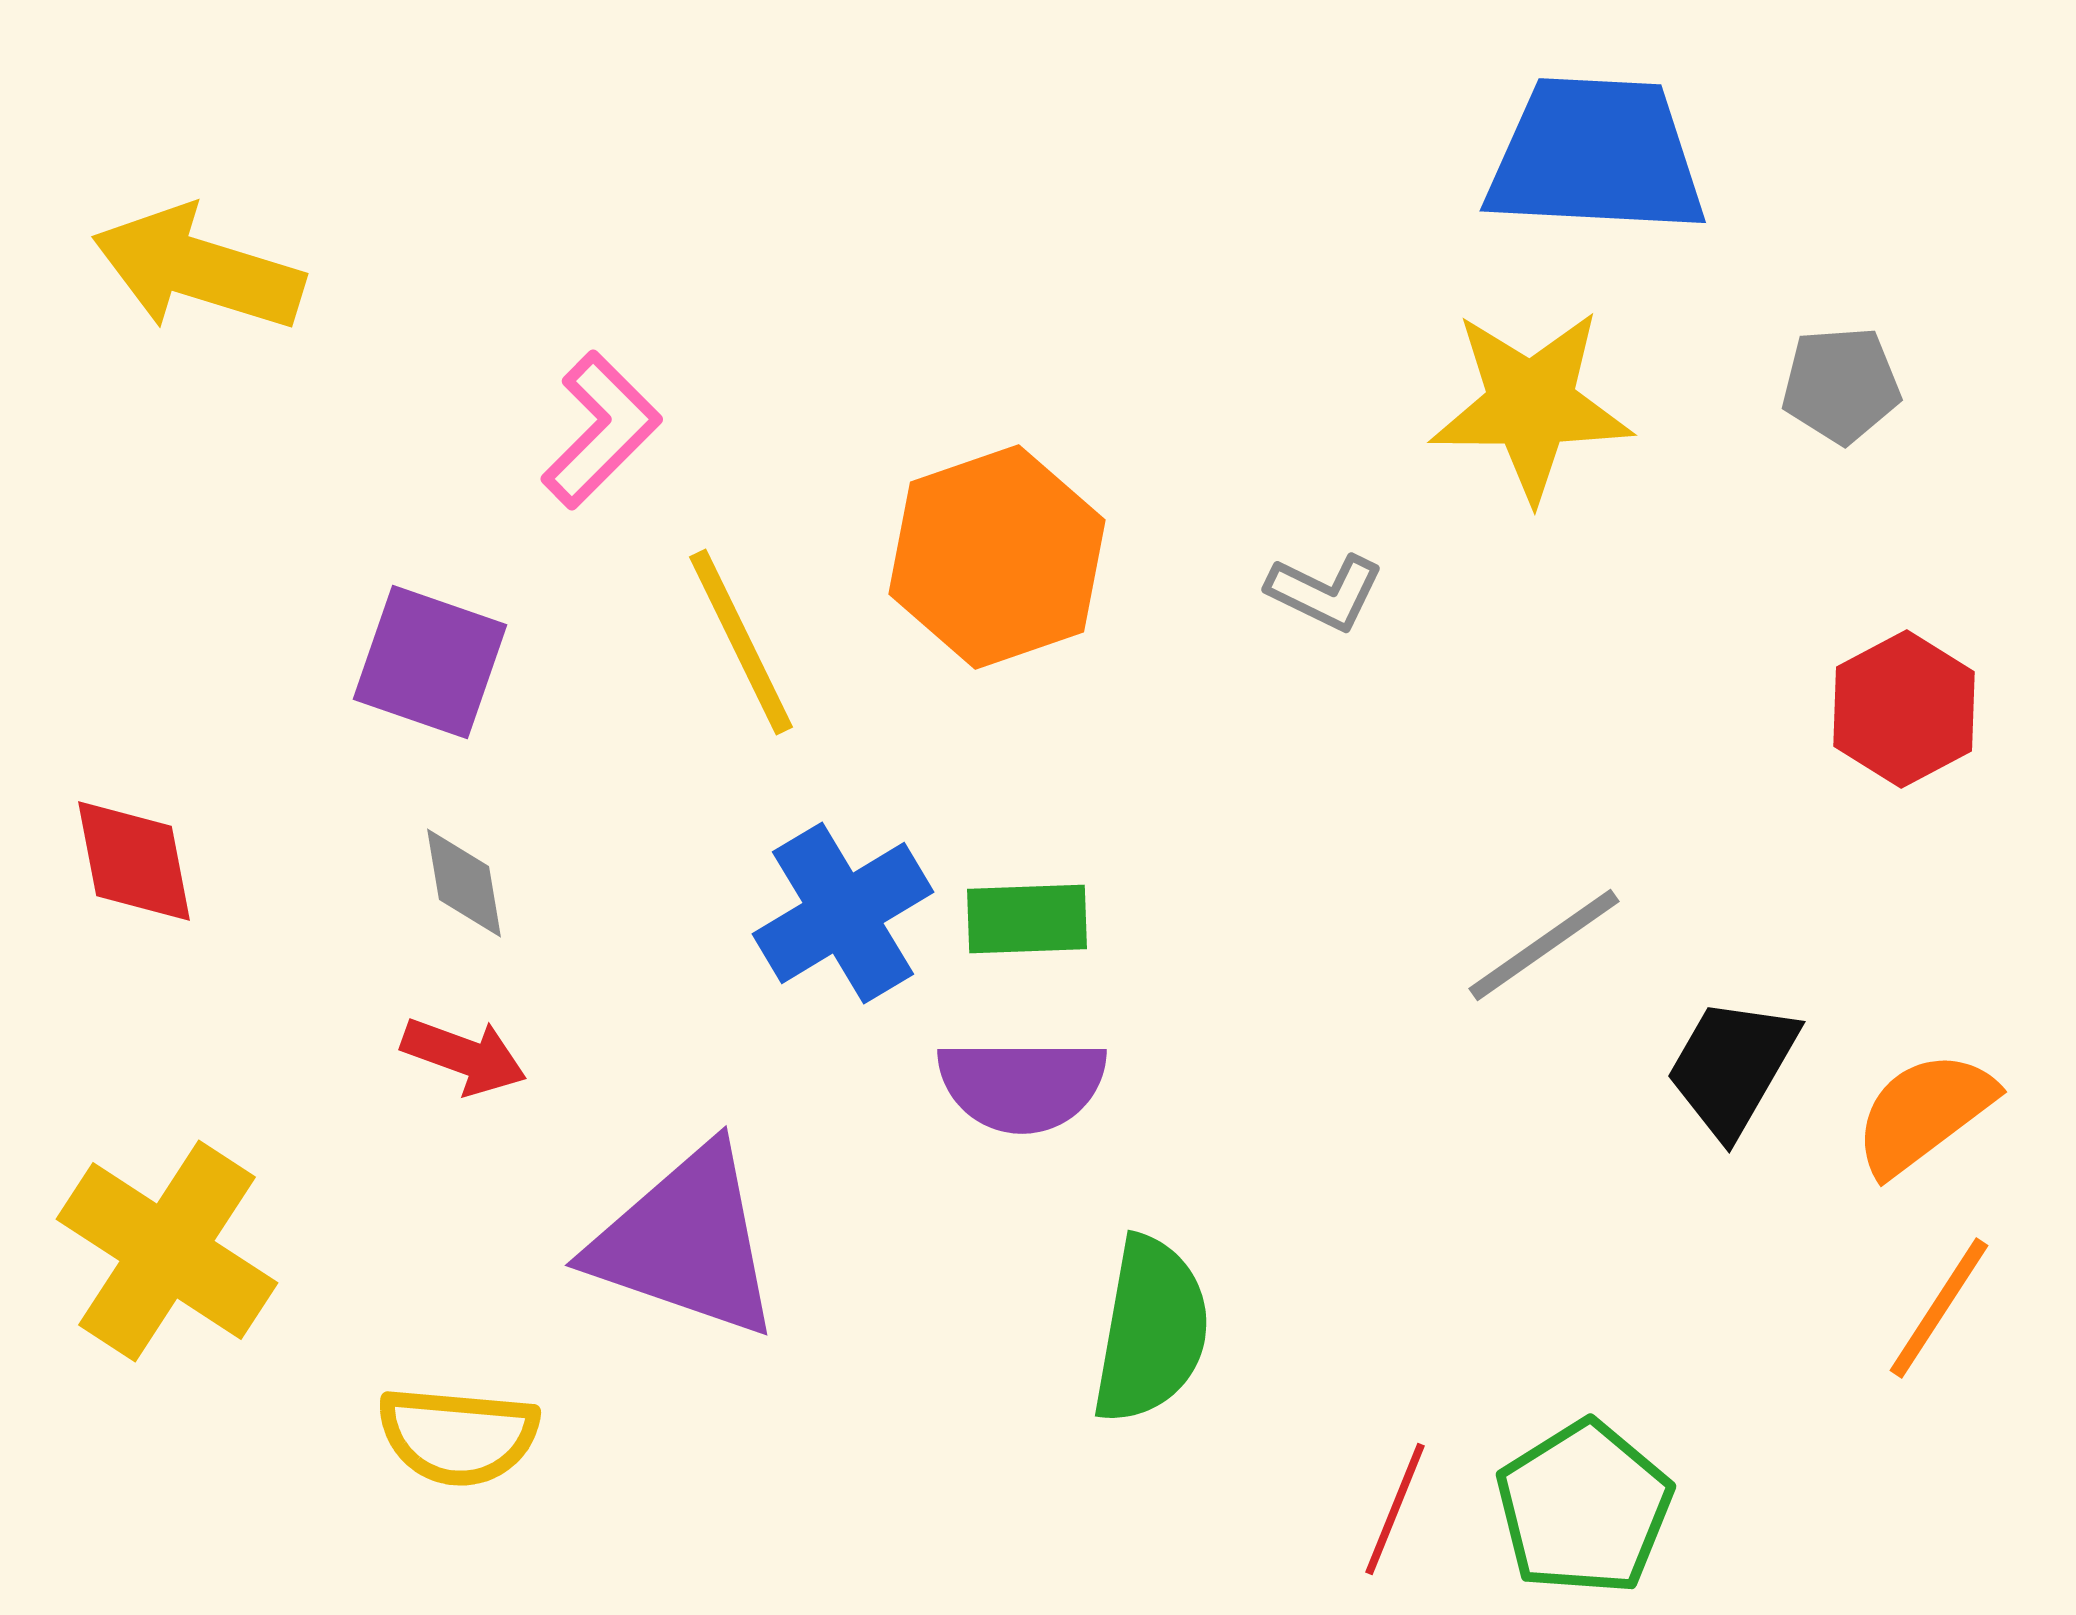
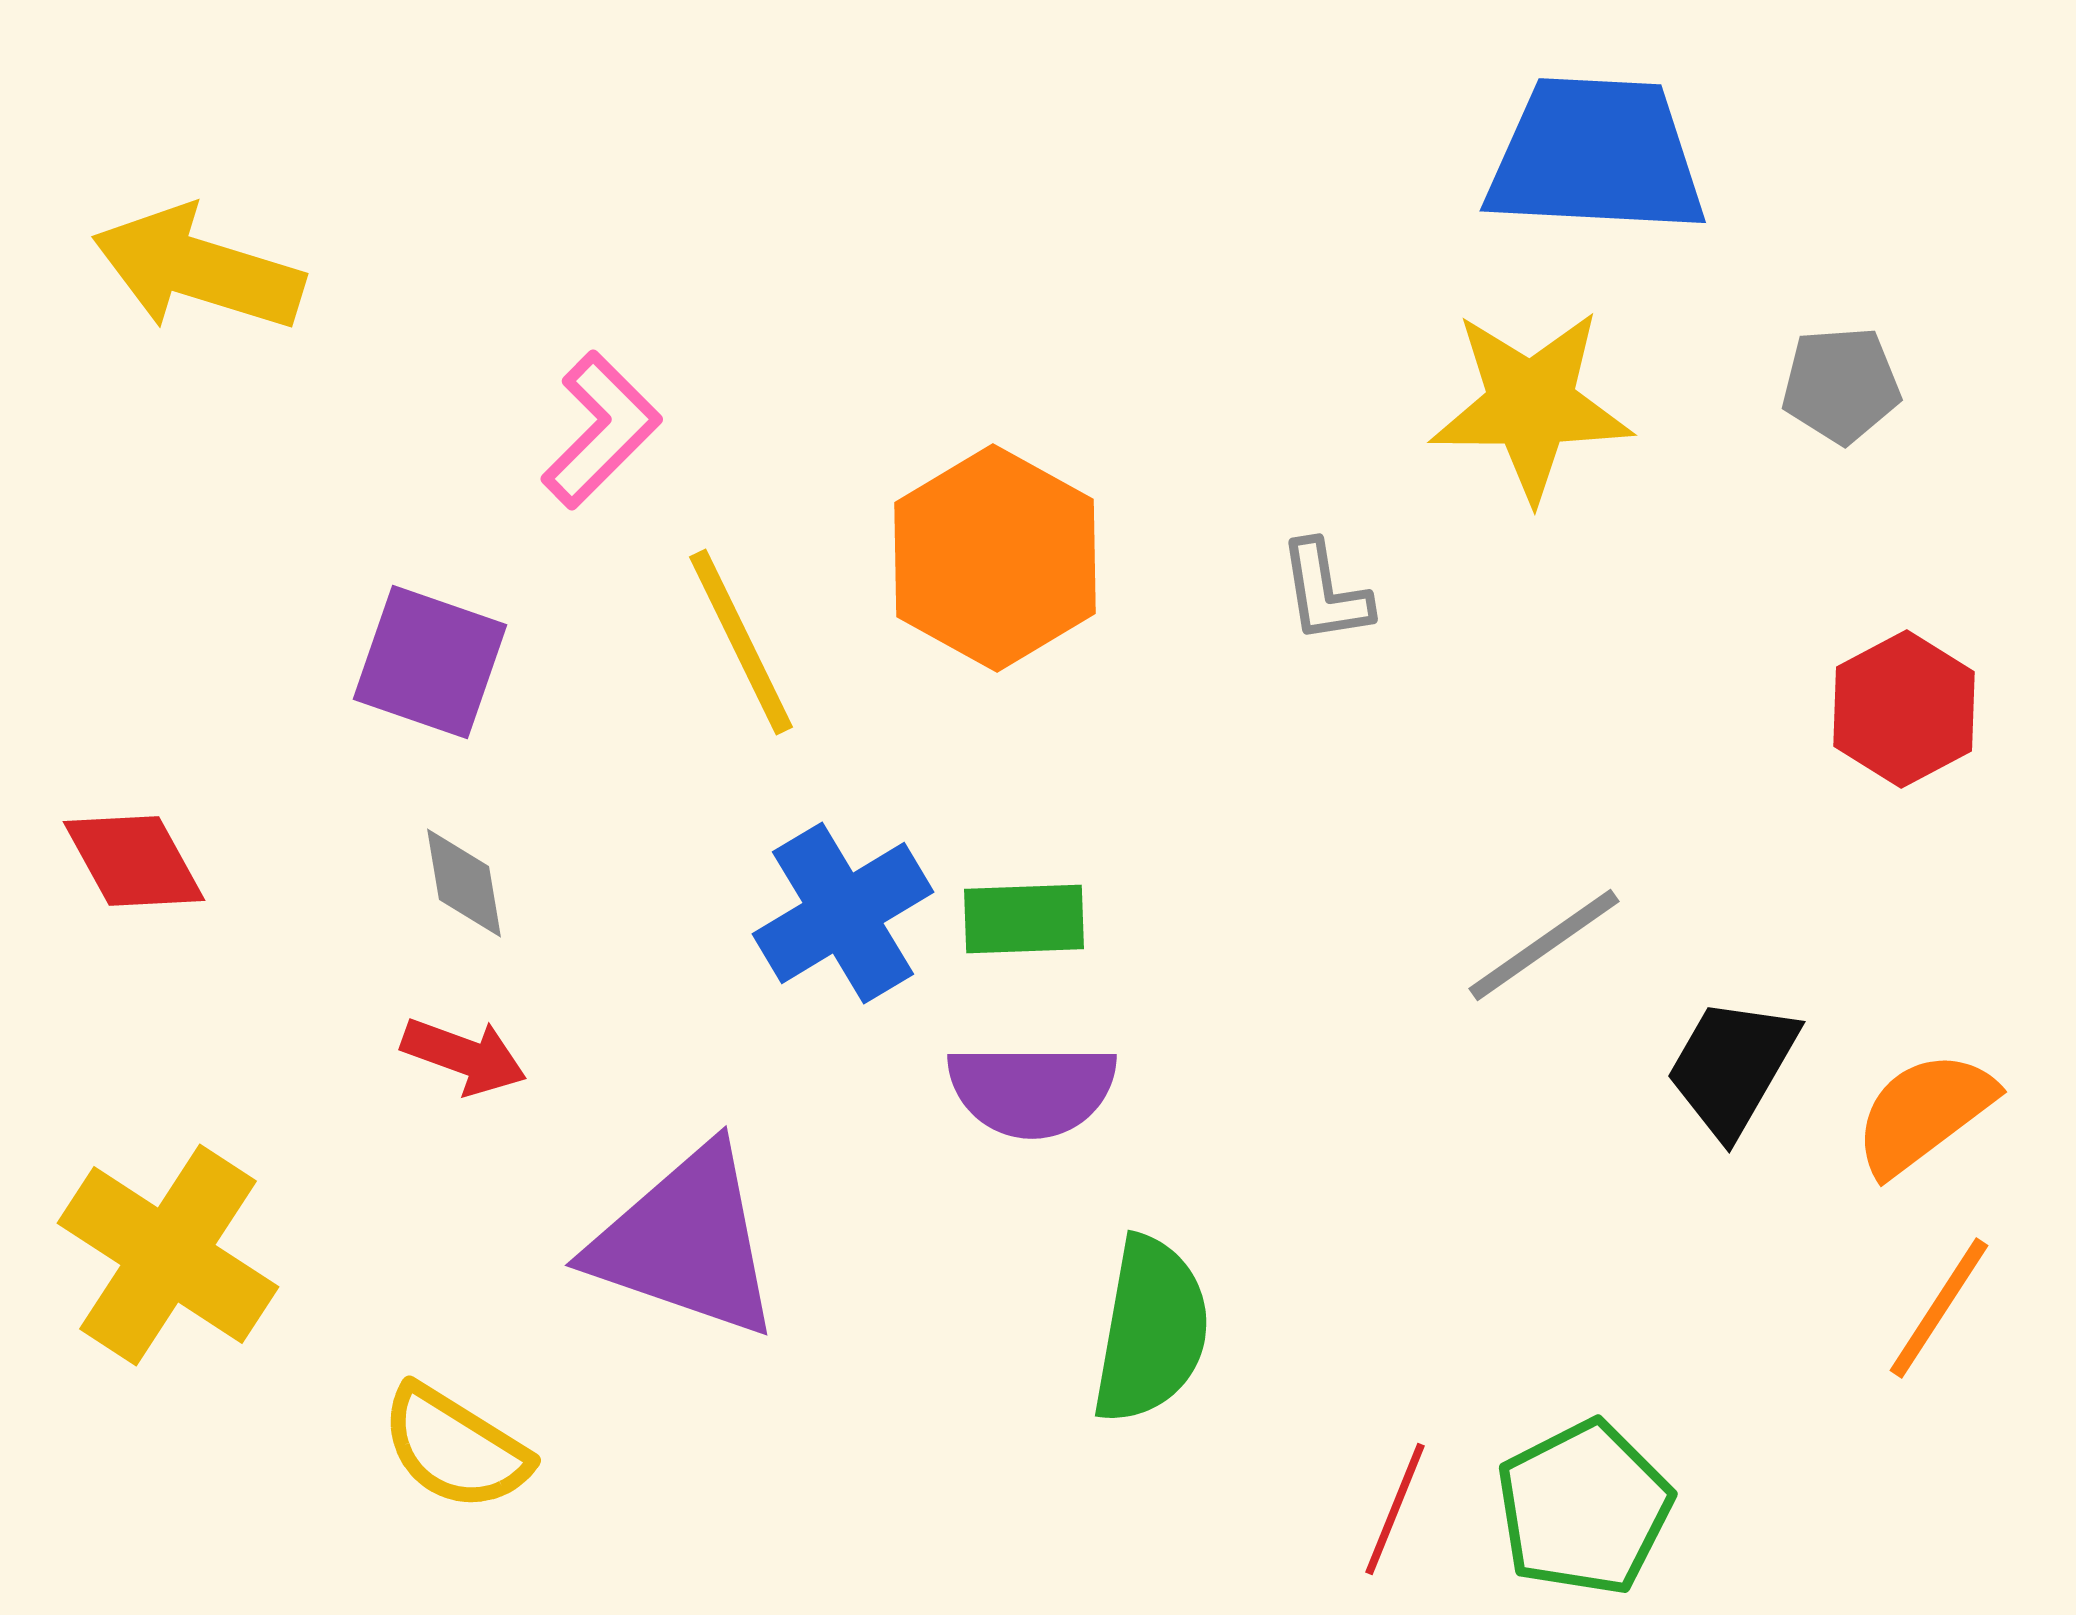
orange hexagon: moved 2 px left, 1 px down; rotated 12 degrees counterclockwise
gray L-shape: rotated 55 degrees clockwise
red diamond: rotated 18 degrees counterclockwise
green rectangle: moved 3 px left
purple semicircle: moved 10 px right, 5 px down
yellow cross: moved 1 px right, 4 px down
yellow semicircle: moved 3 px left, 12 px down; rotated 27 degrees clockwise
green pentagon: rotated 5 degrees clockwise
